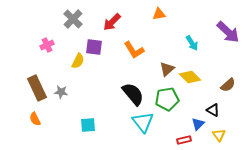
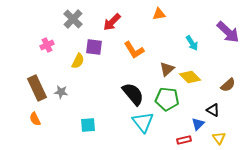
green pentagon: rotated 15 degrees clockwise
yellow triangle: moved 3 px down
